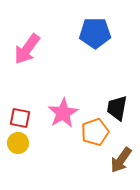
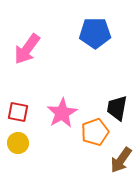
pink star: moved 1 px left
red square: moved 2 px left, 6 px up
